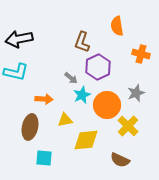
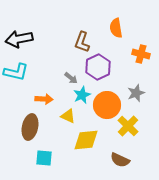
orange semicircle: moved 1 px left, 2 px down
yellow triangle: moved 3 px right, 4 px up; rotated 35 degrees clockwise
